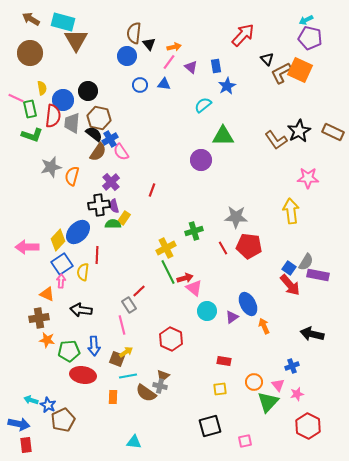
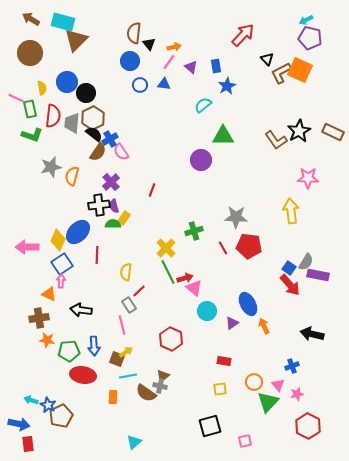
brown triangle at (76, 40): rotated 15 degrees clockwise
blue circle at (127, 56): moved 3 px right, 5 px down
black circle at (88, 91): moved 2 px left, 2 px down
blue circle at (63, 100): moved 4 px right, 18 px up
brown hexagon at (99, 118): moved 6 px left; rotated 20 degrees clockwise
yellow diamond at (58, 240): rotated 20 degrees counterclockwise
yellow cross at (166, 248): rotated 18 degrees counterclockwise
yellow semicircle at (83, 272): moved 43 px right
orange triangle at (47, 294): moved 2 px right
purple triangle at (232, 317): moved 6 px down
brown pentagon at (63, 420): moved 2 px left, 4 px up
cyan triangle at (134, 442): rotated 49 degrees counterclockwise
red rectangle at (26, 445): moved 2 px right, 1 px up
